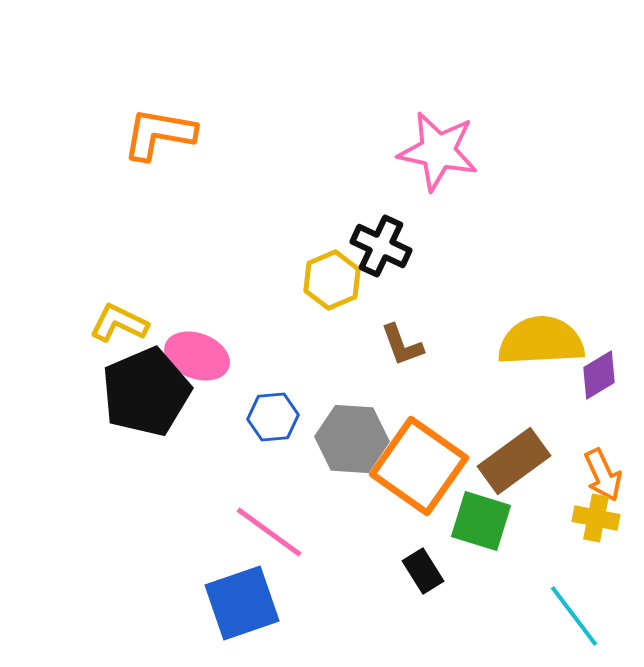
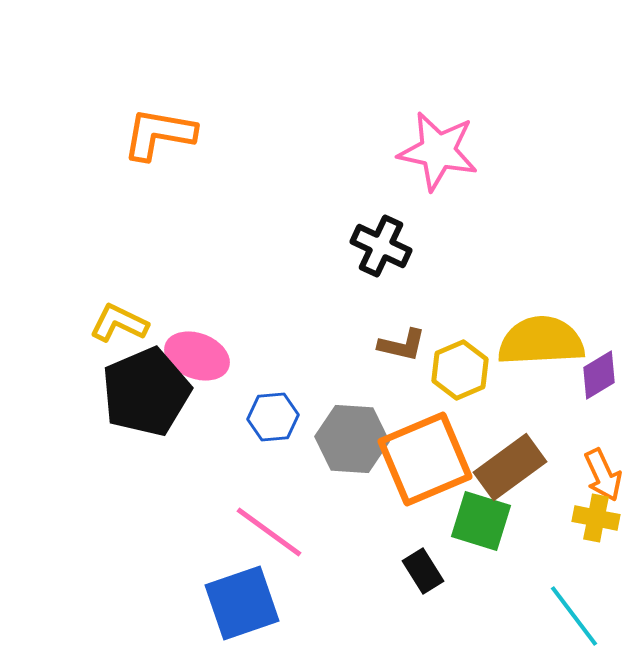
yellow hexagon: moved 128 px right, 90 px down
brown L-shape: rotated 57 degrees counterclockwise
brown rectangle: moved 4 px left, 6 px down
orange square: moved 6 px right, 7 px up; rotated 32 degrees clockwise
